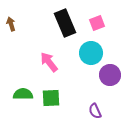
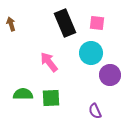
pink square: rotated 28 degrees clockwise
